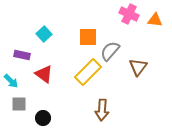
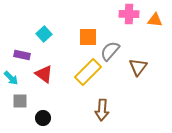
pink cross: rotated 24 degrees counterclockwise
cyan arrow: moved 3 px up
gray square: moved 1 px right, 3 px up
